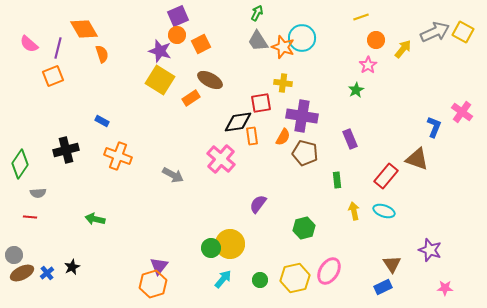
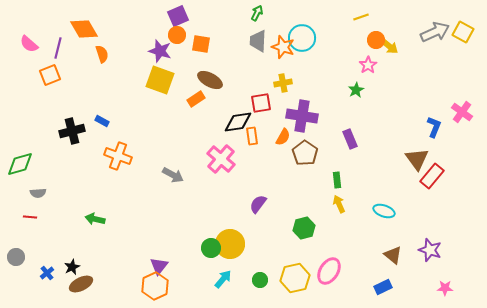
gray trapezoid at (258, 41): rotated 35 degrees clockwise
orange square at (201, 44): rotated 36 degrees clockwise
yellow arrow at (403, 49): moved 14 px left, 3 px up; rotated 90 degrees clockwise
orange square at (53, 76): moved 3 px left, 1 px up
yellow square at (160, 80): rotated 12 degrees counterclockwise
yellow cross at (283, 83): rotated 18 degrees counterclockwise
orange rectangle at (191, 98): moved 5 px right, 1 px down
black cross at (66, 150): moved 6 px right, 19 px up
brown pentagon at (305, 153): rotated 20 degrees clockwise
brown triangle at (417, 159): rotated 35 degrees clockwise
green diamond at (20, 164): rotated 40 degrees clockwise
red rectangle at (386, 176): moved 46 px right
yellow arrow at (354, 211): moved 15 px left, 7 px up; rotated 12 degrees counterclockwise
gray circle at (14, 255): moved 2 px right, 2 px down
brown triangle at (392, 264): moved 1 px right, 9 px up; rotated 18 degrees counterclockwise
brown ellipse at (22, 273): moved 59 px right, 11 px down
orange hexagon at (153, 284): moved 2 px right, 2 px down; rotated 8 degrees counterclockwise
